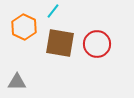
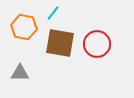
cyan line: moved 2 px down
orange hexagon: rotated 15 degrees counterclockwise
gray triangle: moved 3 px right, 9 px up
